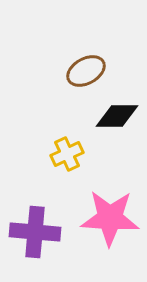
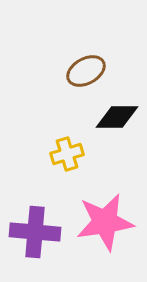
black diamond: moved 1 px down
yellow cross: rotated 8 degrees clockwise
pink star: moved 5 px left, 4 px down; rotated 12 degrees counterclockwise
